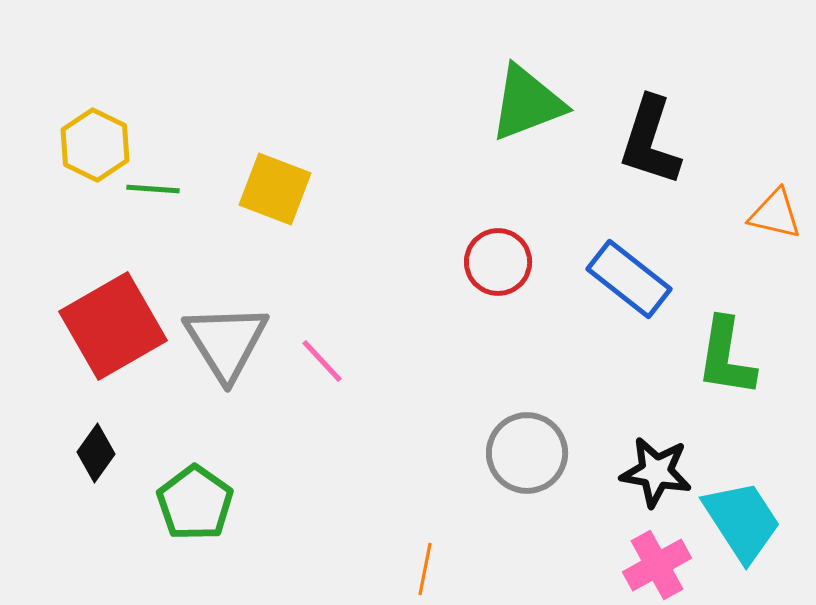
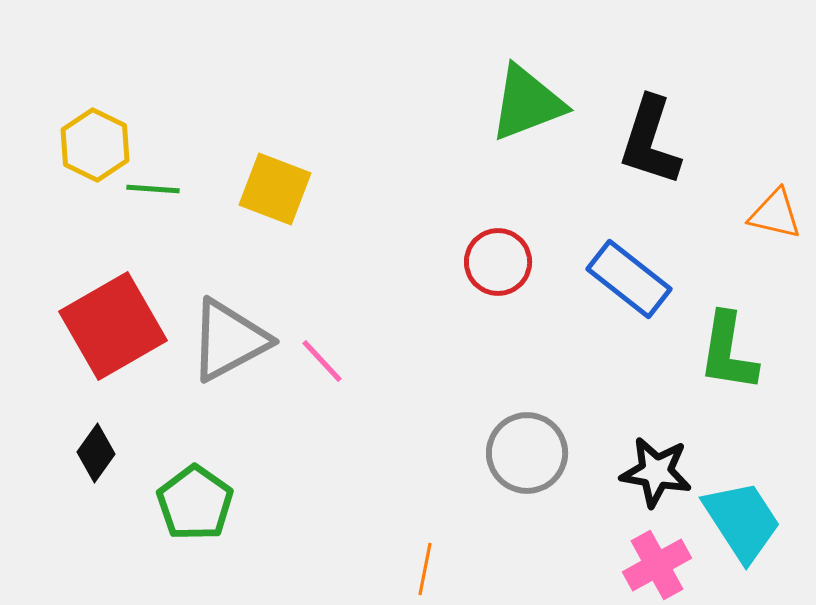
gray triangle: moved 3 px right, 2 px up; rotated 34 degrees clockwise
green L-shape: moved 2 px right, 5 px up
